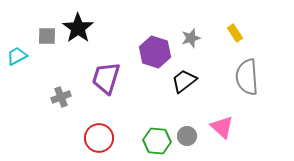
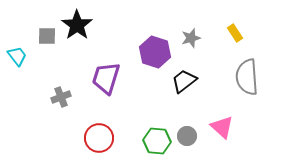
black star: moved 1 px left, 3 px up
cyan trapezoid: rotated 80 degrees clockwise
